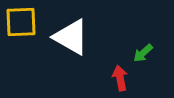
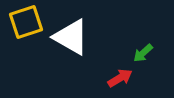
yellow square: moved 5 px right; rotated 16 degrees counterclockwise
red arrow: rotated 70 degrees clockwise
